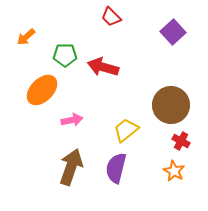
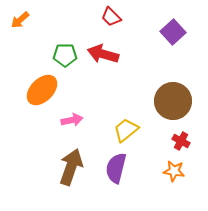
orange arrow: moved 6 px left, 17 px up
red arrow: moved 13 px up
brown circle: moved 2 px right, 4 px up
orange star: rotated 20 degrees counterclockwise
